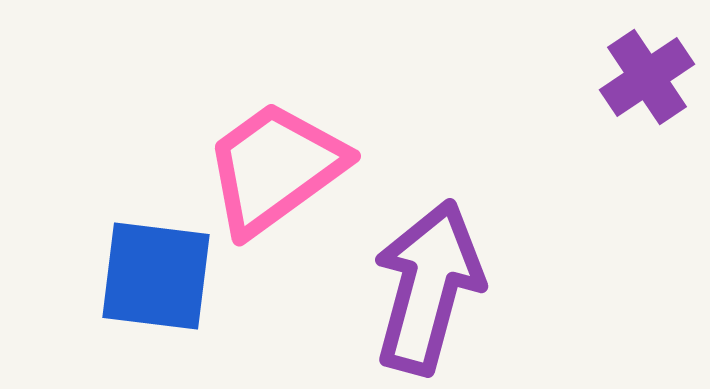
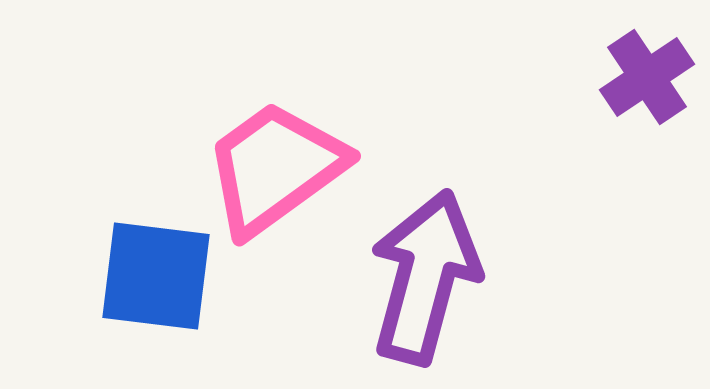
purple arrow: moved 3 px left, 10 px up
